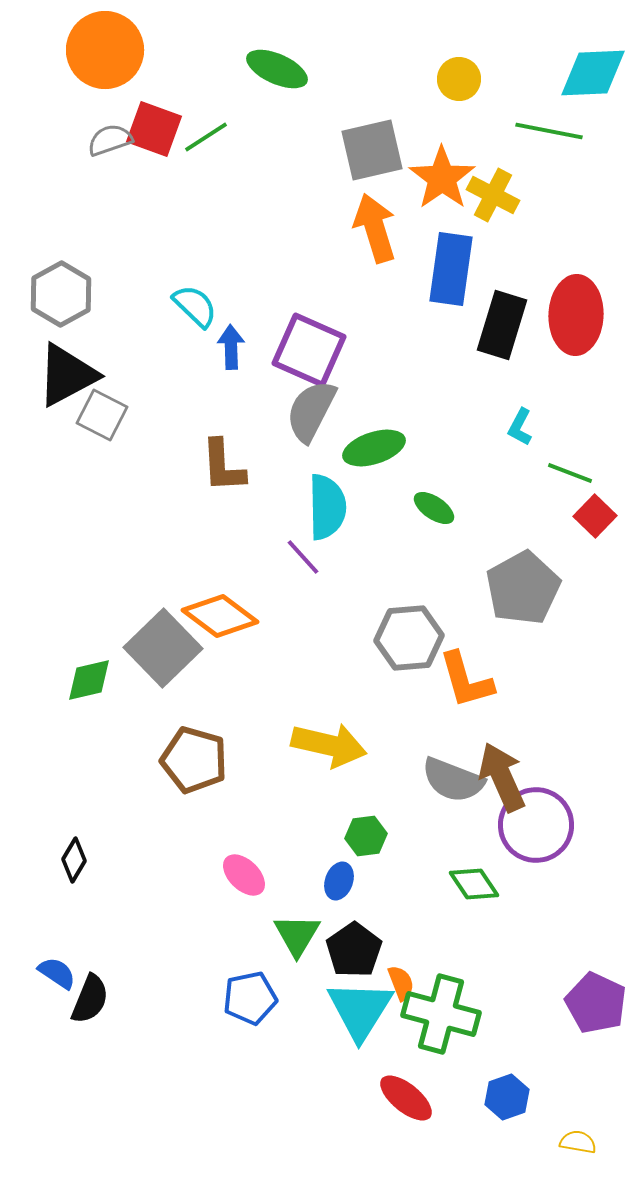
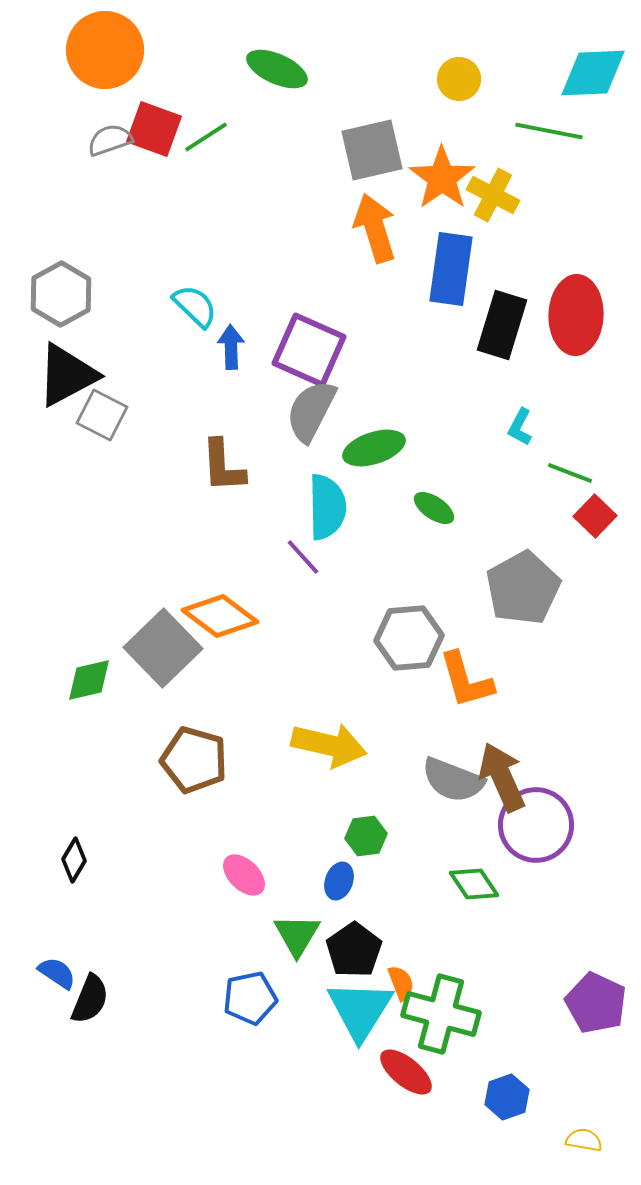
red ellipse at (406, 1098): moved 26 px up
yellow semicircle at (578, 1142): moved 6 px right, 2 px up
